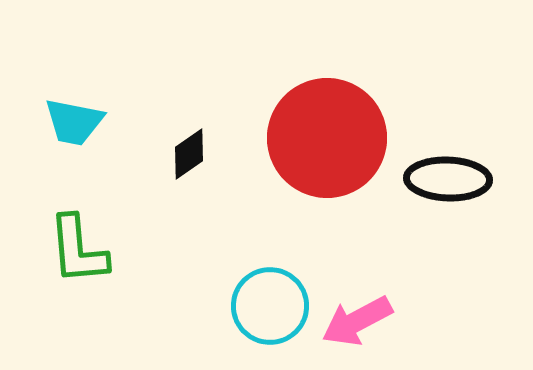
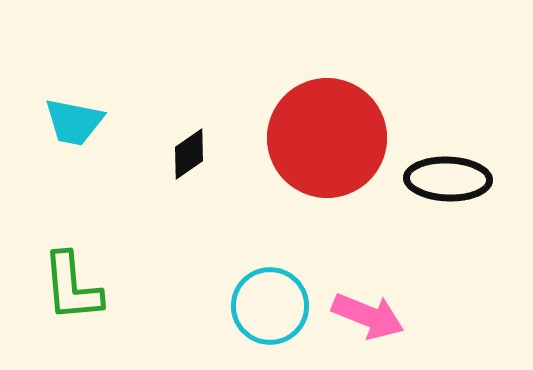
green L-shape: moved 6 px left, 37 px down
pink arrow: moved 11 px right, 5 px up; rotated 130 degrees counterclockwise
